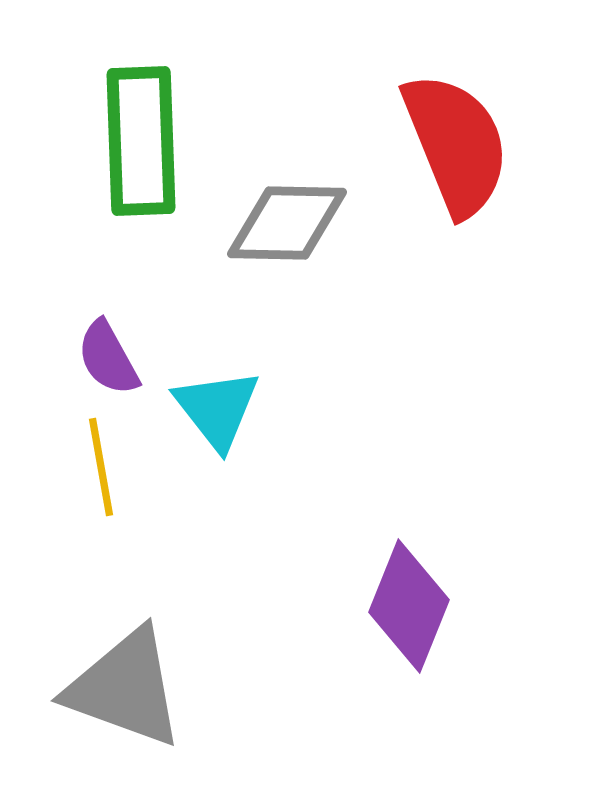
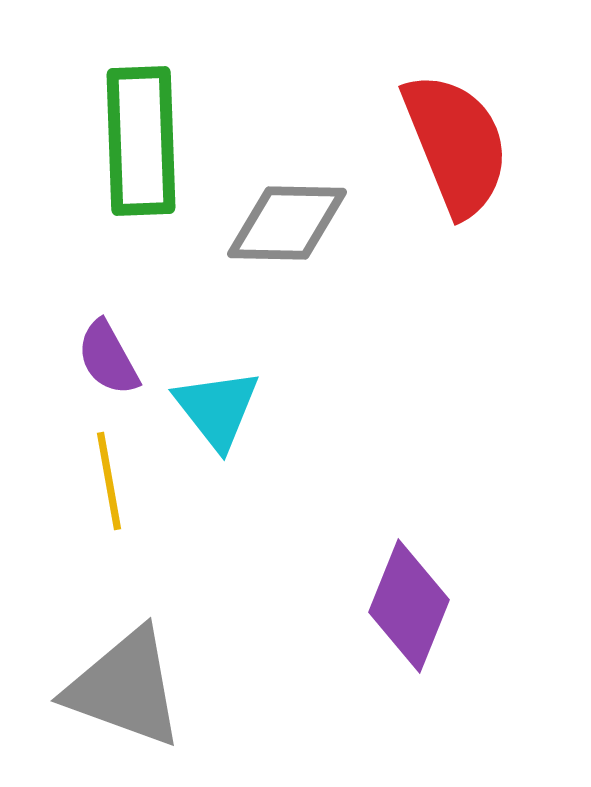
yellow line: moved 8 px right, 14 px down
